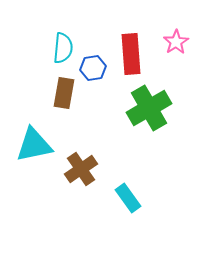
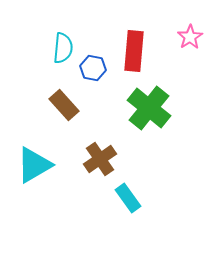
pink star: moved 14 px right, 5 px up
red rectangle: moved 3 px right, 3 px up; rotated 9 degrees clockwise
blue hexagon: rotated 20 degrees clockwise
brown rectangle: moved 12 px down; rotated 52 degrees counterclockwise
green cross: rotated 21 degrees counterclockwise
cyan triangle: moved 20 px down; rotated 18 degrees counterclockwise
brown cross: moved 19 px right, 10 px up
